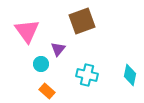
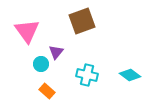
purple triangle: moved 2 px left, 3 px down
cyan diamond: rotated 65 degrees counterclockwise
